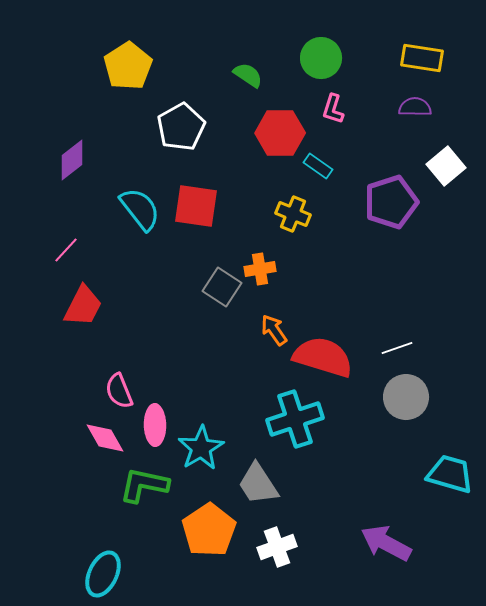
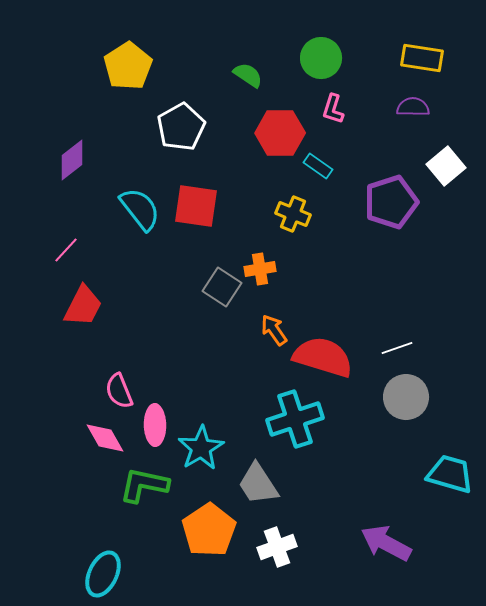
purple semicircle: moved 2 px left
